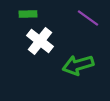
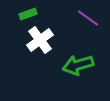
green rectangle: rotated 18 degrees counterclockwise
white cross: moved 1 px up; rotated 16 degrees clockwise
